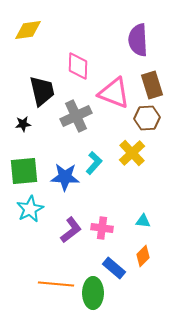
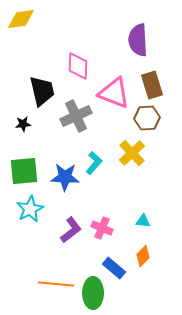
yellow diamond: moved 7 px left, 11 px up
pink cross: rotated 15 degrees clockwise
